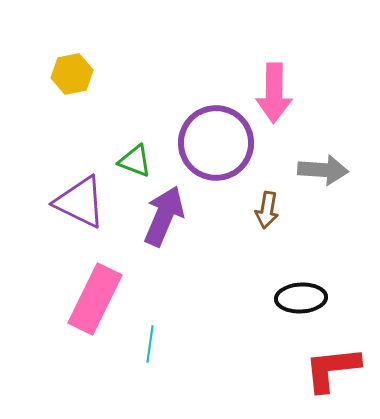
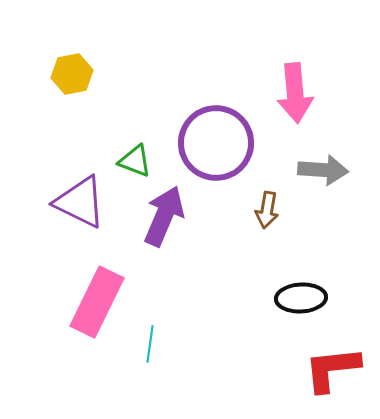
pink arrow: moved 21 px right; rotated 6 degrees counterclockwise
pink rectangle: moved 2 px right, 3 px down
